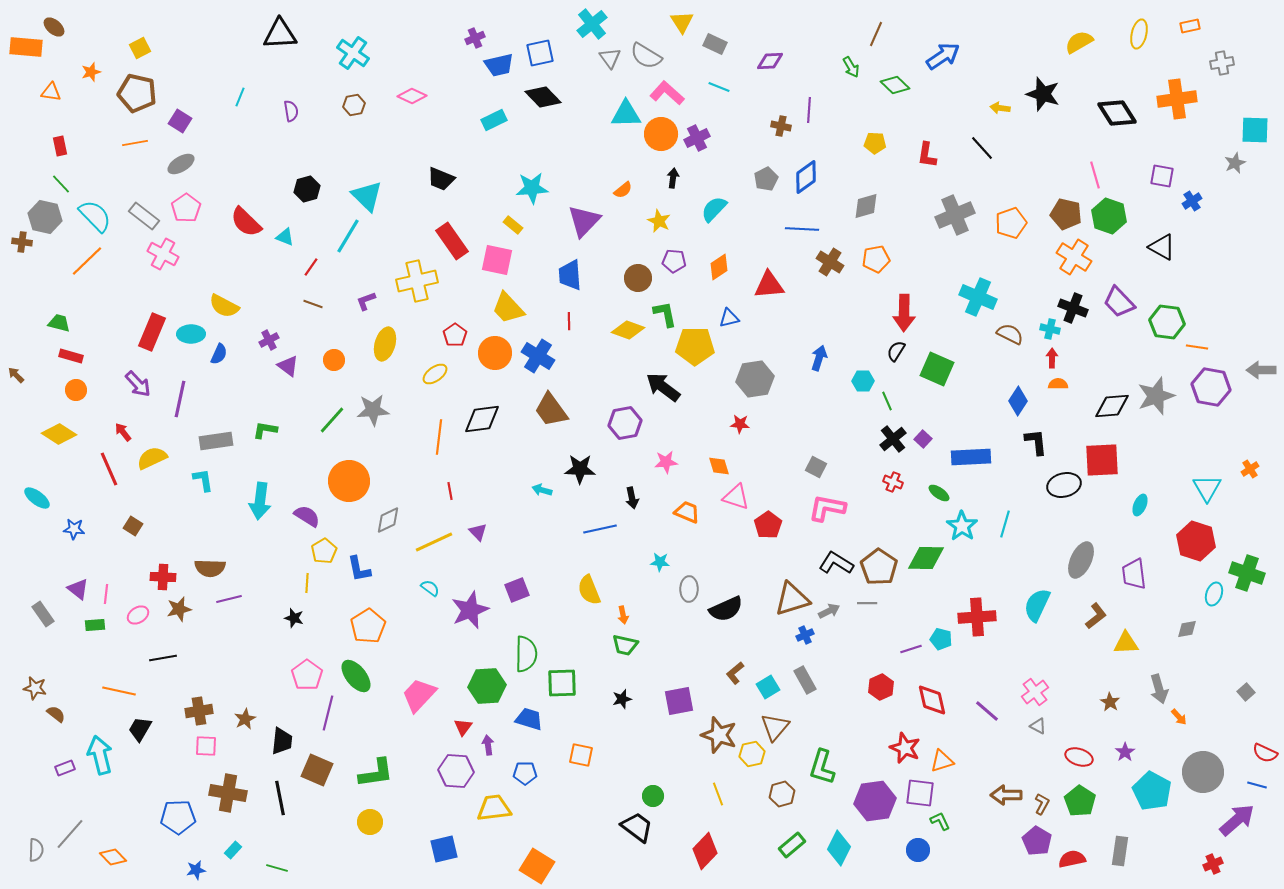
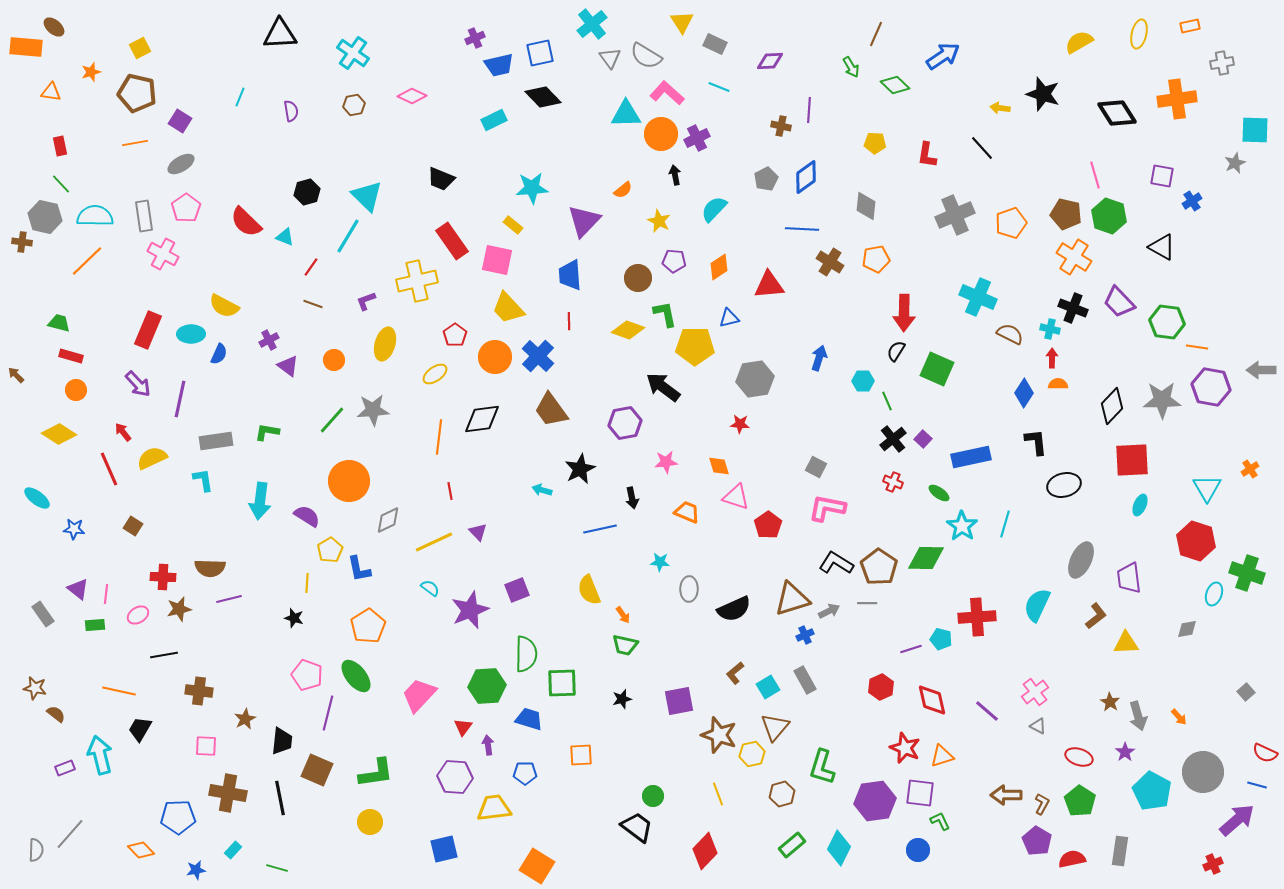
black arrow at (673, 178): moved 2 px right, 3 px up; rotated 18 degrees counterclockwise
black hexagon at (307, 189): moved 3 px down
gray diamond at (866, 206): rotated 68 degrees counterclockwise
cyan semicircle at (95, 216): rotated 45 degrees counterclockwise
gray rectangle at (144, 216): rotated 44 degrees clockwise
red rectangle at (152, 332): moved 4 px left, 2 px up
orange circle at (495, 353): moved 4 px down
blue cross at (538, 356): rotated 12 degrees clockwise
gray star at (1156, 396): moved 6 px right, 4 px down; rotated 18 degrees clockwise
blue diamond at (1018, 401): moved 6 px right, 8 px up
black diamond at (1112, 406): rotated 42 degrees counterclockwise
green L-shape at (265, 430): moved 2 px right, 2 px down
blue rectangle at (971, 457): rotated 9 degrees counterclockwise
red square at (1102, 460): moved 30 px right
black star at (580, 469): rotated 28 degrees counterclockwise
yellow pentagon at (324, 551): moved 6 px right, 1 px up
purple trapezoid at (1134, 574): moved 5 px left, 4 px down
black semicircle at (726, 609): moved 8 px right
orange arrow at (623, 615): rotated 24 degrees counterclockwise
black line at (163, 658): moved 1 px right, 3 px up
pink pentagon at (307, 675): rotated 16 degrees counterclockwise
gray arrow at (1159, 689): moved 21 px left, 27 px down
brown cross at (199, 711): moved 20 px up; rotated 16 degrees clockwise
orange square at (581, 755): rotated 15 degrees counterclockwise
orange triangle at (942, 761): moved 5 px up
purple hexagon at (456, 771): moved 1 px left, 6 px down
orange diamond at (113, 857): moved 28 px right, 7 px up
